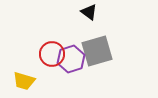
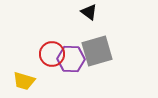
purple hexagon: rotated 20 degrees clockwise
